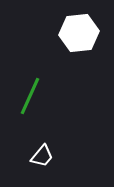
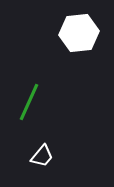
green line: moved 1 px left, 6 px down
